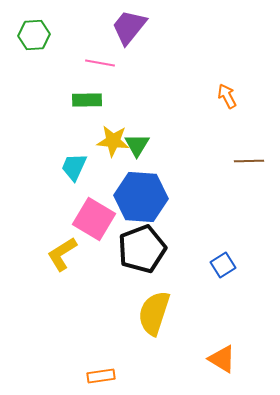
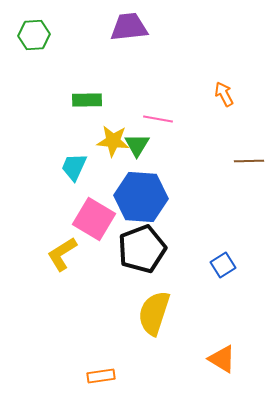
purple trapezoid: rotated 45 degrees clockwise
pink line: moved 58 px right, 56 px down
orange arrow: moved 3 px left, 2 px up
